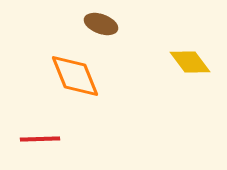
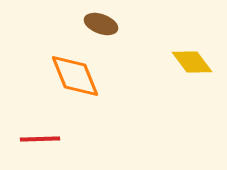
yellow diamond: moved 2 px right
